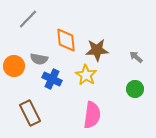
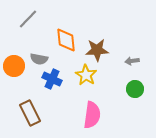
gray arrow: moved 4 px left, 4 px down; rotated 48 degrees counterclockwise
